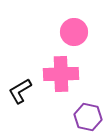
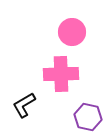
pink circle: moved 2 px left
black L-shape: moved 4 px right, 14 px down
